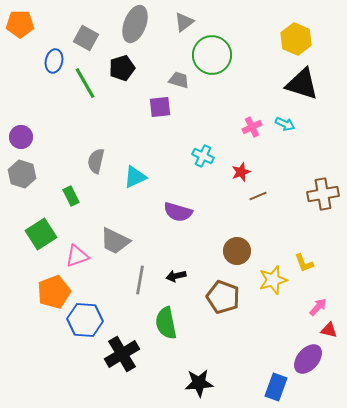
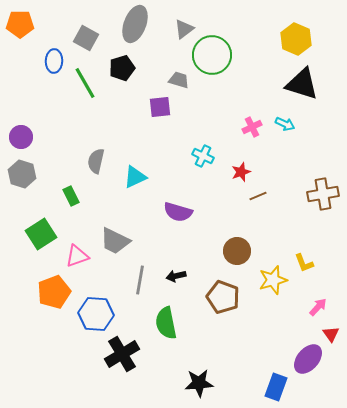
gray triangle at (184, 22): moved 7 px down
blue ellipse at (54, 61): rotated 10 degrees counterclockwise
blue hexagon at (85, 320): moved 11 px right, 6 px up
red triangle at (329, 330): moved 2 px right, 4 px down; rotated 42 degrees clockwise
